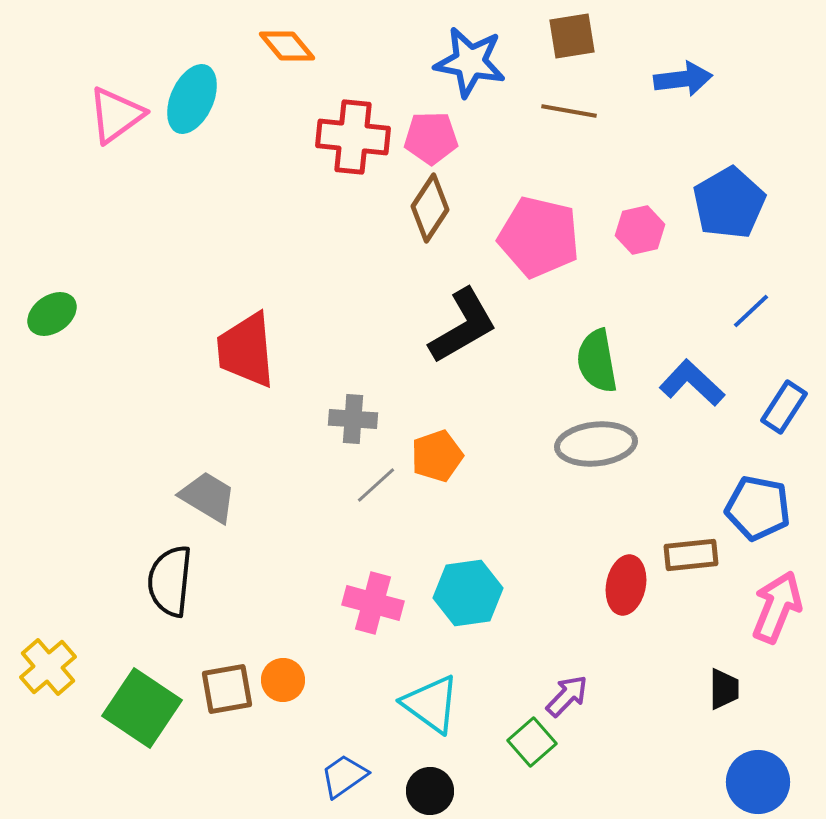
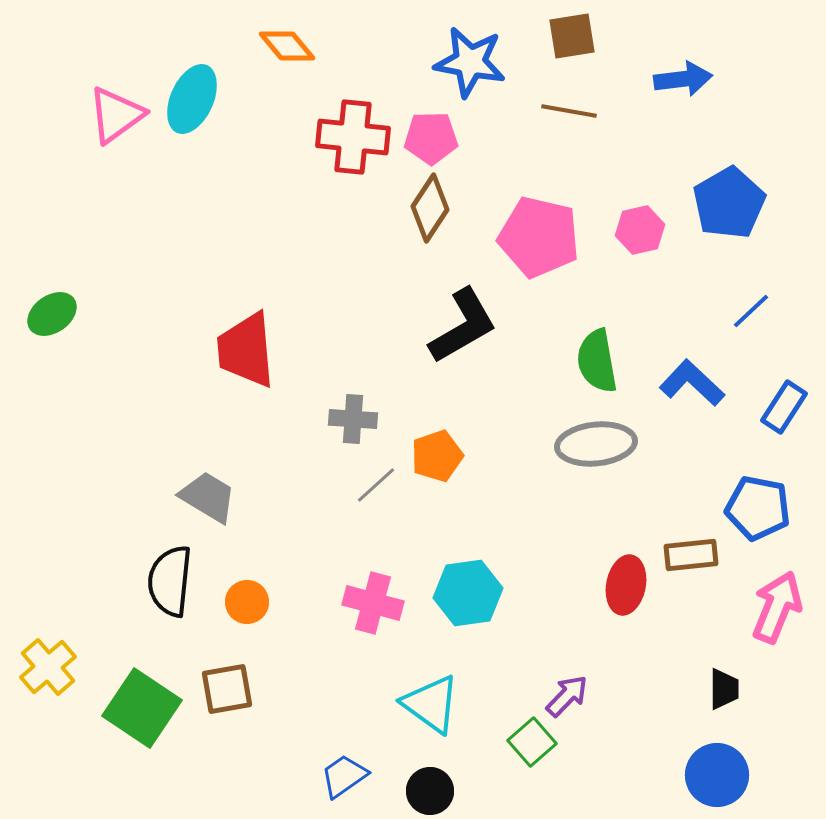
orange circle at (283, 680): moved 36 px left, 78 px up
blue circle at (758, 782): moved 41 px left, 7 px up
